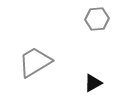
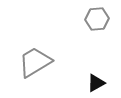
black triangle: moved 3 px right
